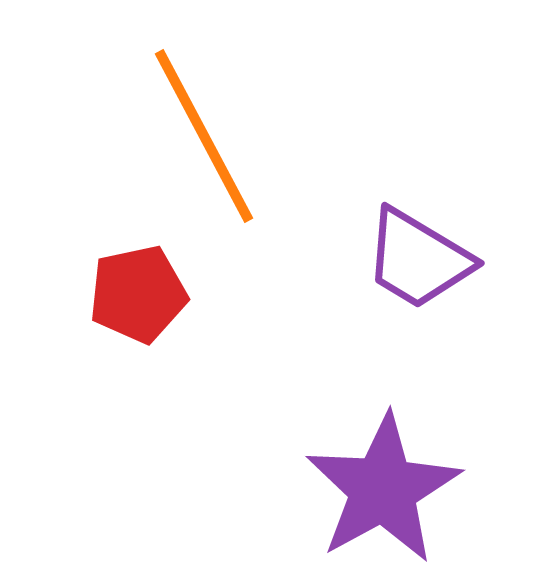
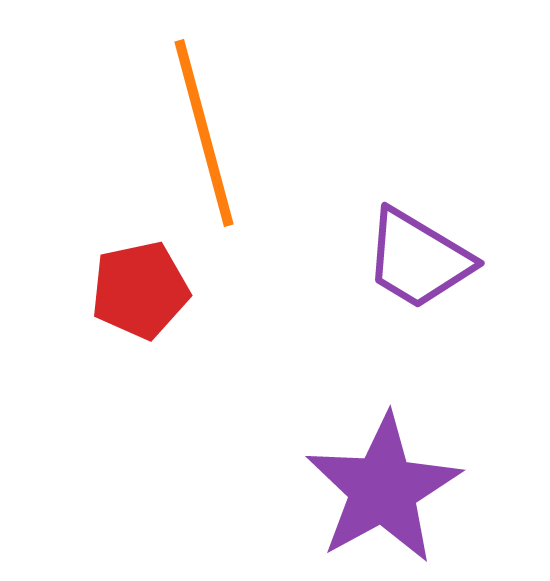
orange line: moved 3 px up; rotated 13 degrees clockwise
red pentagon: moved 2 px right, 4 px up
